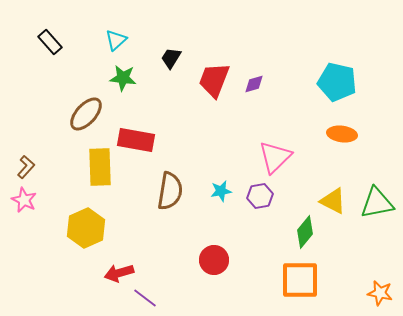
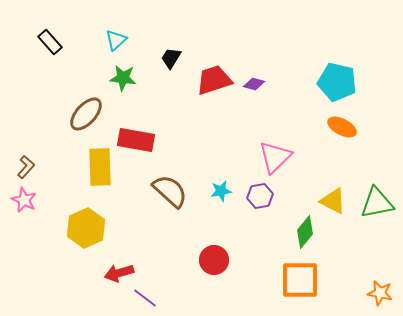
red trapezoid: rotated 51 degrees clockwise
purple diamond: rotated 30 degrees clockwise
orange ellipse: moved 7 px up; rotated 20 degrees clockwise
brown semicircle: rotated 57 degrees counterclockwise
